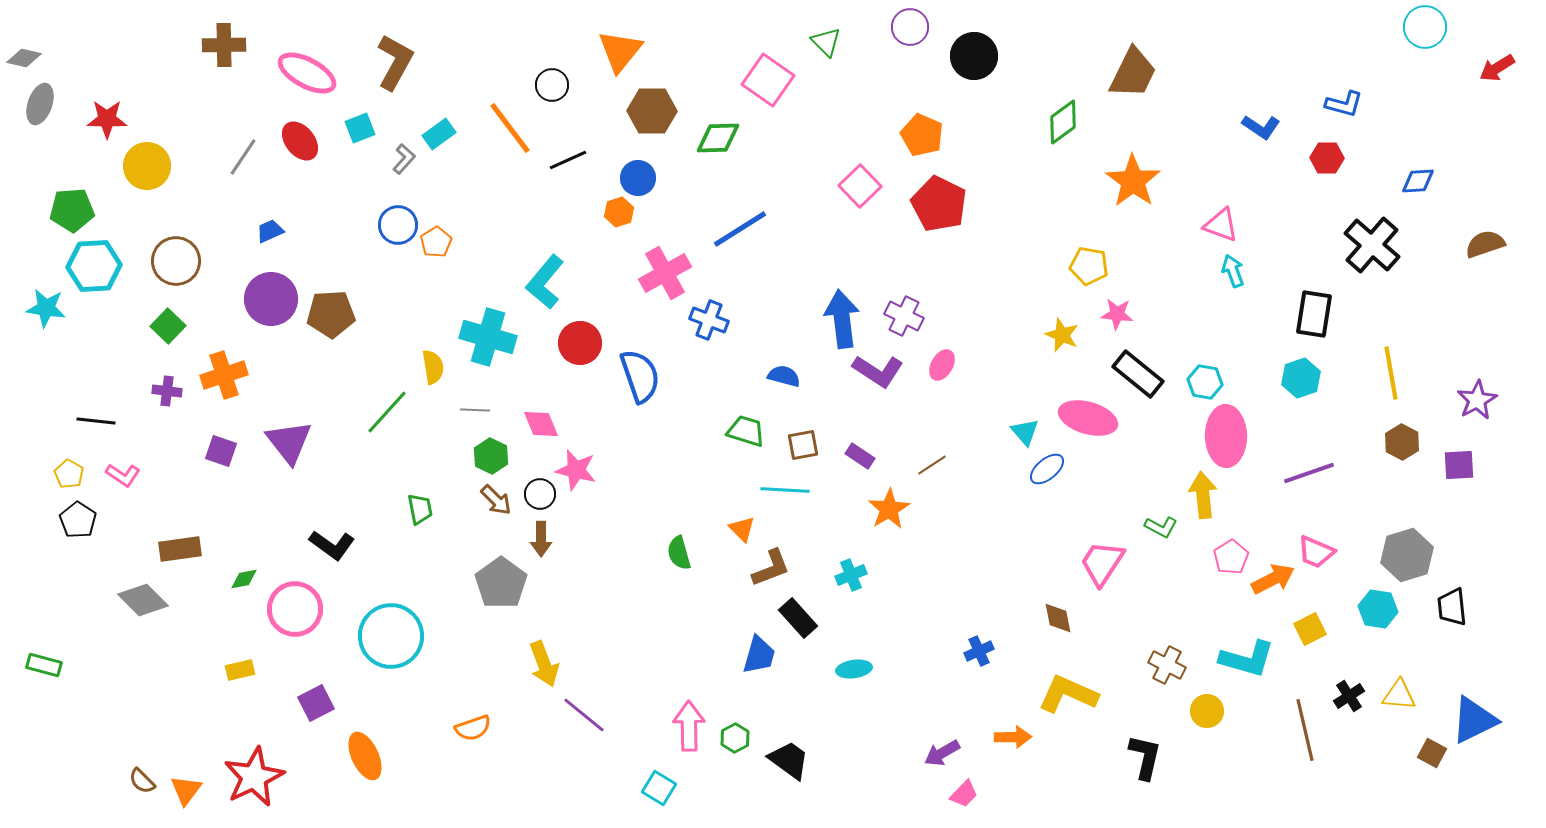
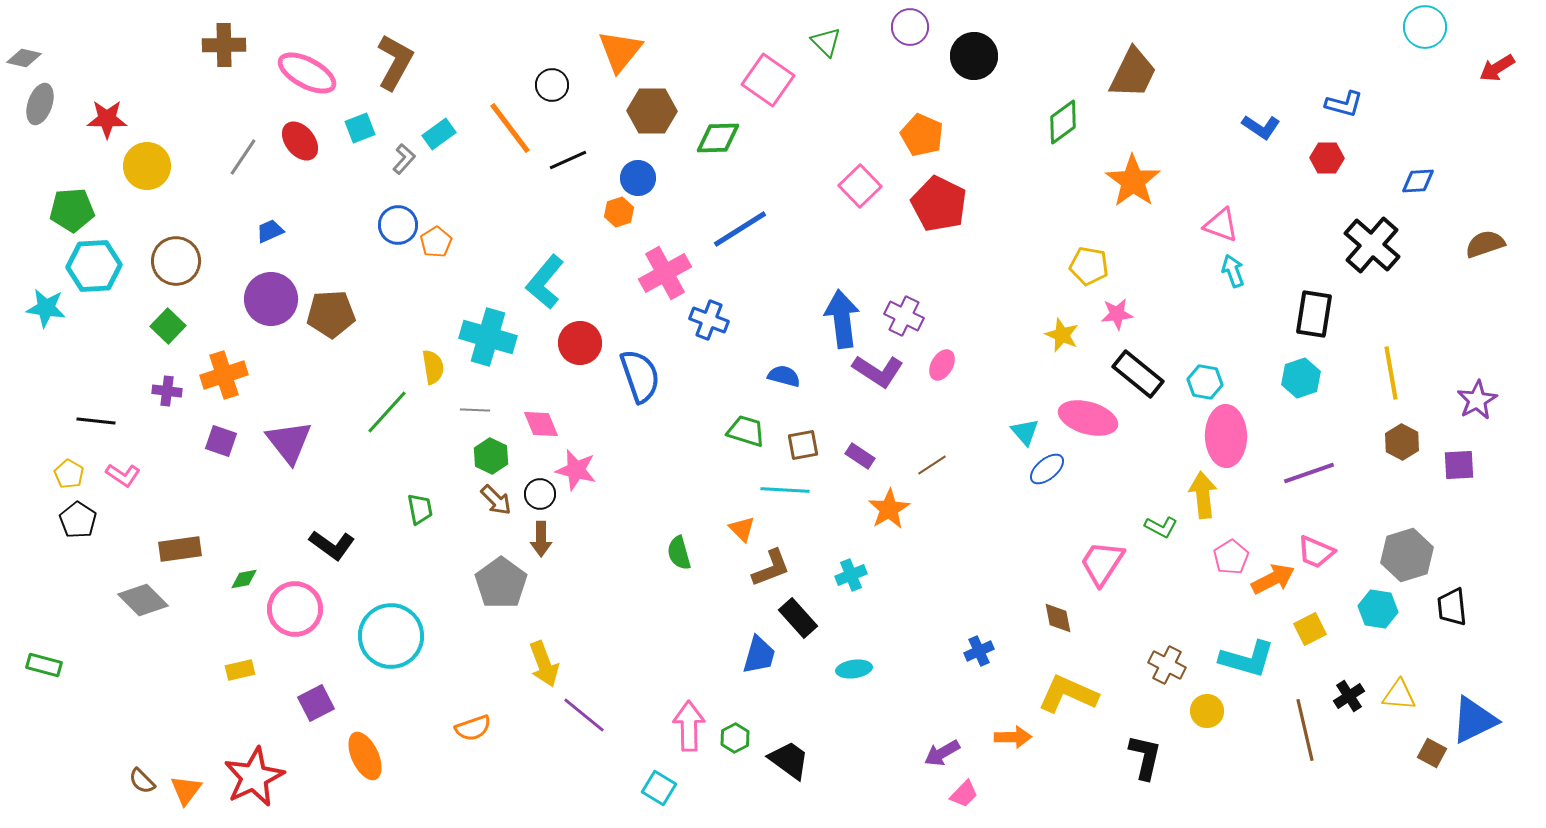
pink star at (1117, 314): rotated 12 degrees counterclockwise
purple square at (221, 451): moved 10 px up
